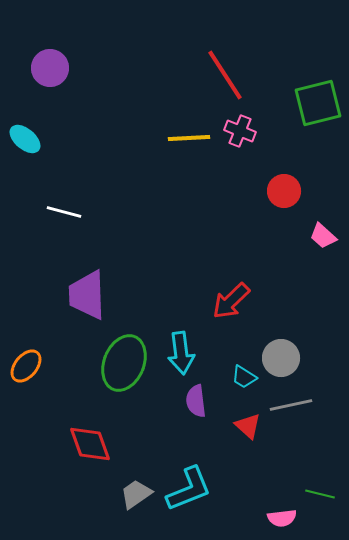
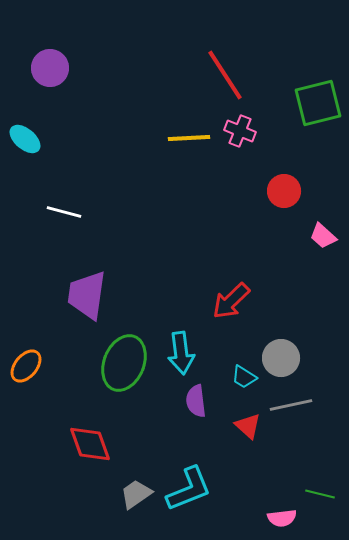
purple trapezoid: rotated 10 degrees clockwise
